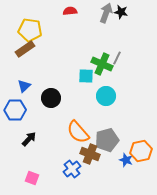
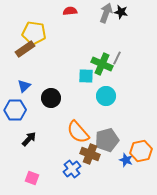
yellow pentagon: moved 4 px right, 3 px down
